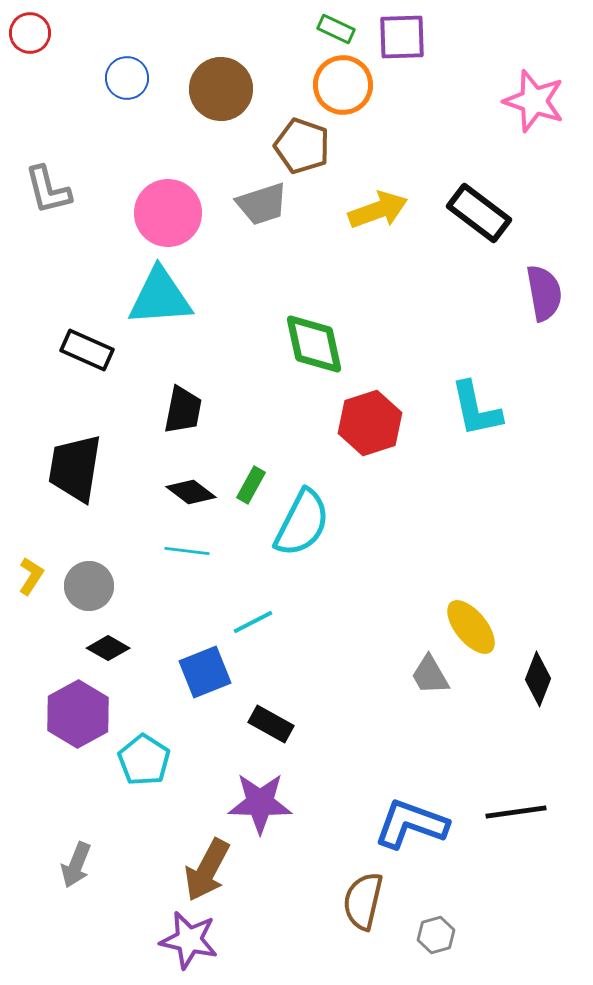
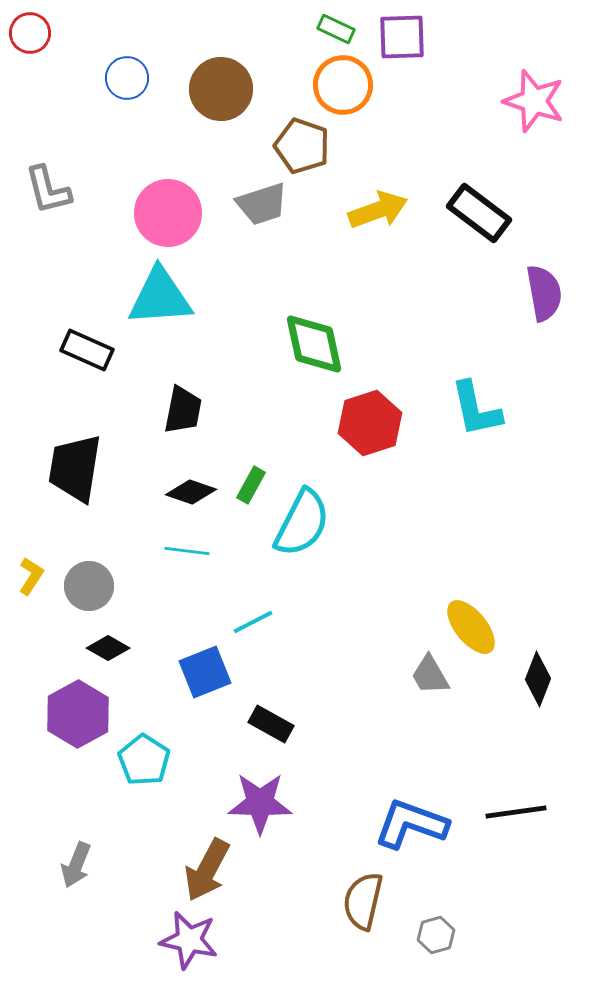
black diamond at (191, 492): rotated 18 degrees counterclockwise
